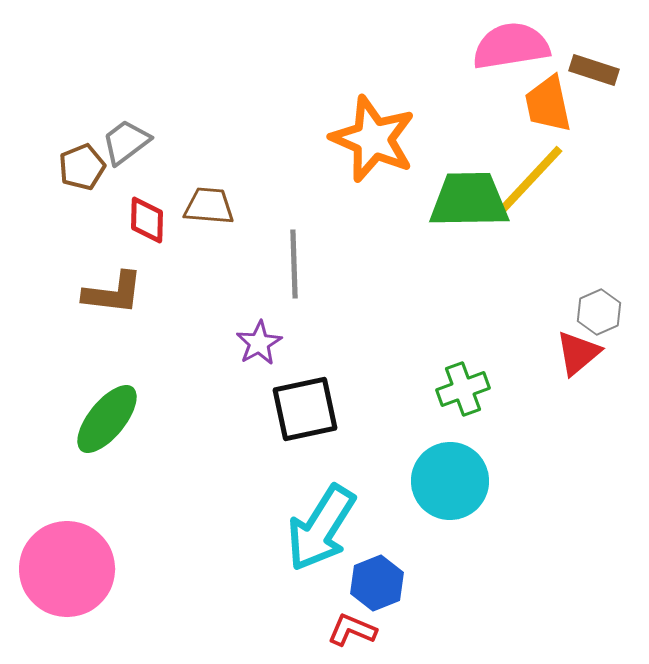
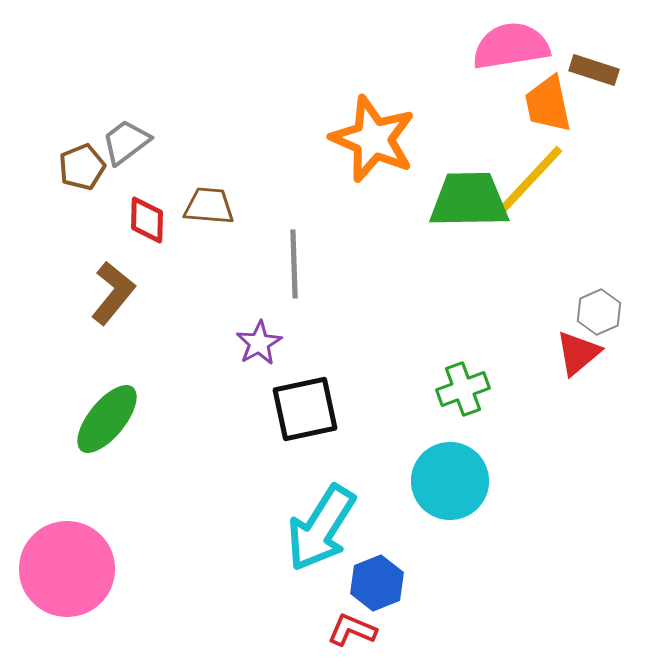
brown L-shape: rotated 58 degrees counterclockwise
